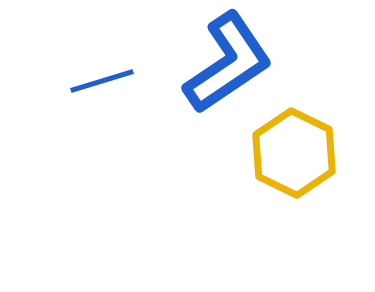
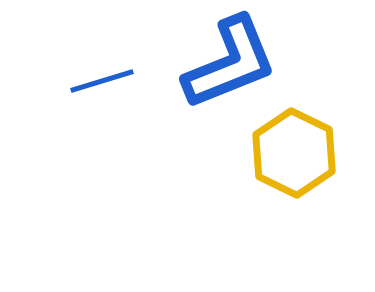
blue L-shape: moved 2 px right; rotated 12 degrees clockwise
